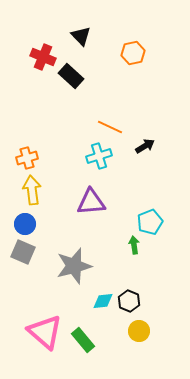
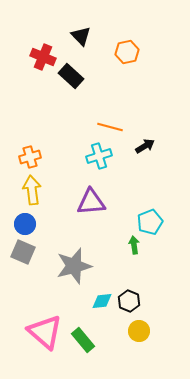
orange hexagon: moved 6 px left, 1 px up
orange line: rotated 10 degrees counterclockwise
orange cross: moved 3 px right, 1 px up
cyan diamond: moved 1 px left
